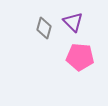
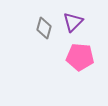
purple triangle: rotated 30 degrees clockwise
